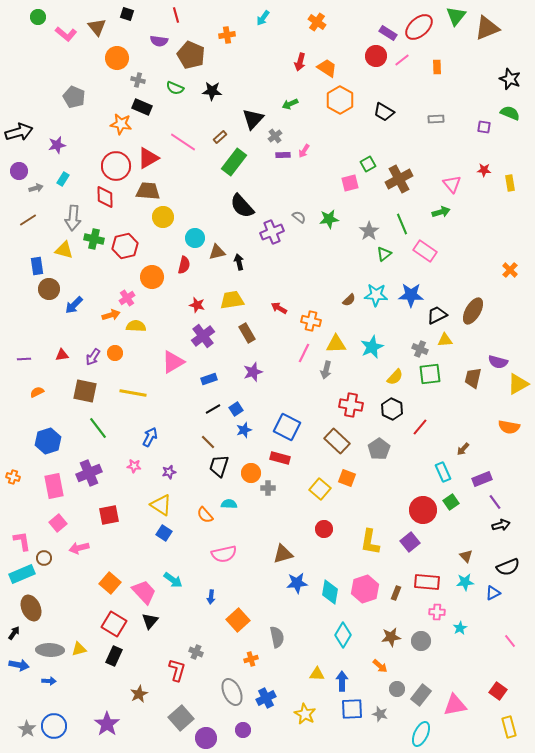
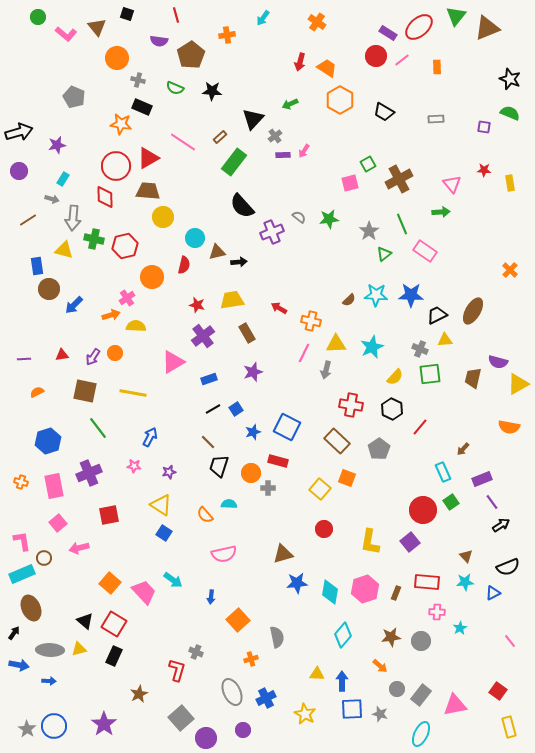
brown pentagon at (191, 55): rotated 16 degrees clockwise
gray arrow at (36, 188): moved 16 px right, 11 px down; rotated 32 degrees clockwise
green arrow at (441, 212): rotated 12 degrees clockwise
black arrow at (239, 262): rotated 98 degrees clockwise
blue star at (244, 430): moved 9 px right, 2 px down
red rectangle at (280, 458): moved 2 px left, 3 px down
orange cross at (13, 477): moved 8 px right, 5 px down
purple line at (495, 502): moved 3 px left
black arrow at (501, 525): rotated 18 degrees counterclockwise
black triangle at (150, 621): moved 65 px left; rotated 30 degrees counterclockwise
cyan diamond at (343, 635): rotated 10 degrees clockwise
purple star at (107, 724): moved 3 px left
